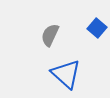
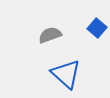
gray semicircle: rotated 45 degrees clockwise
